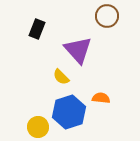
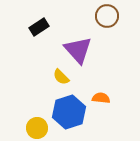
black rectangle: moved 2 px right, 2 px up; rotated 36 degrees clockwise
yellow circle: moved 1 px left, 1 px down
